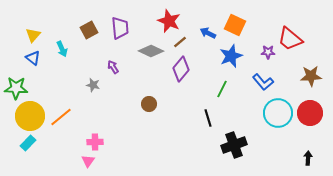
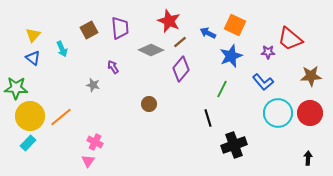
gray diamond: moved 1 px up
pink cross: rotated 28 degrees clockwise
